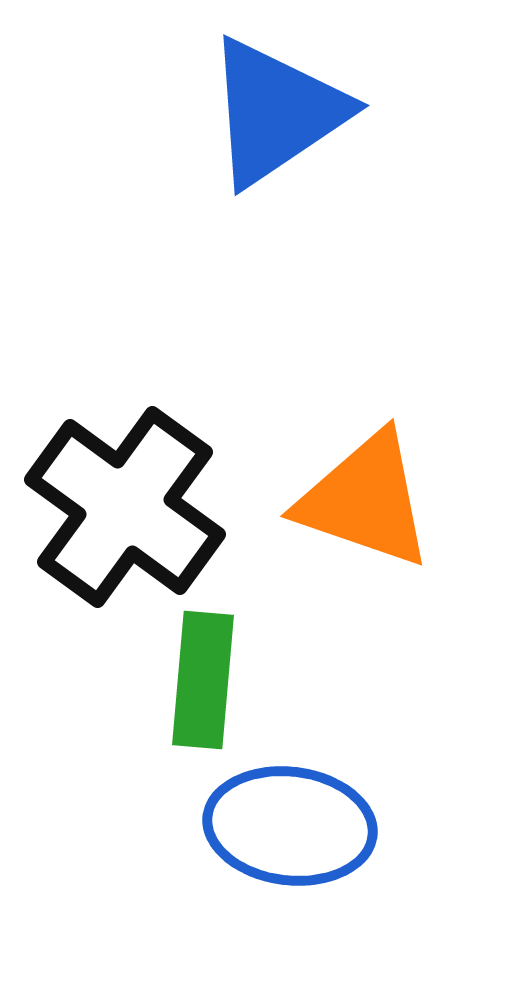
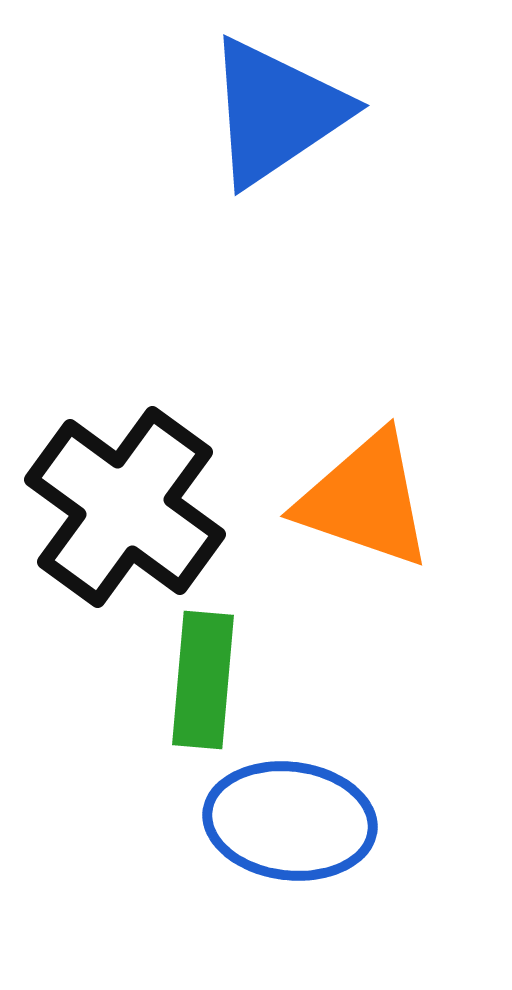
blue ellipse: moved 5 px up
